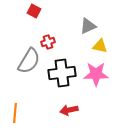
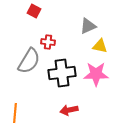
red cross: rotated 24 degrees clockwise
